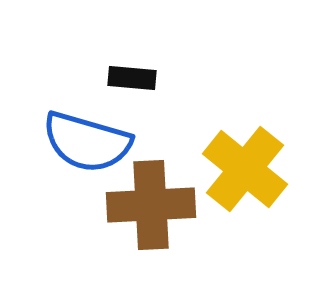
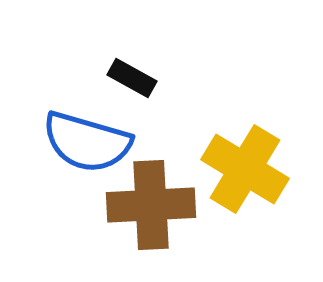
black rectangle: rotated 24 degrees clockwise
yellow cross: rotated 8 degrees counterclockwise
